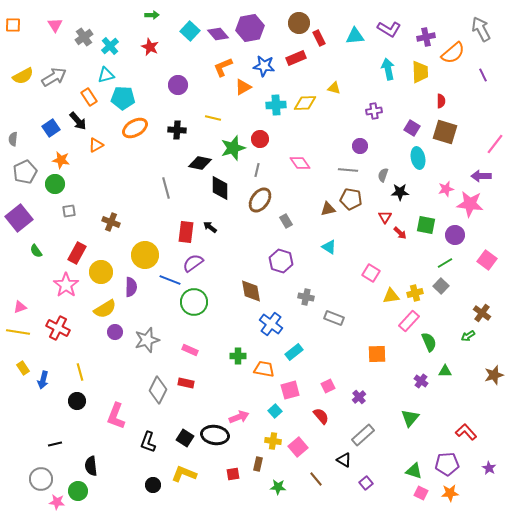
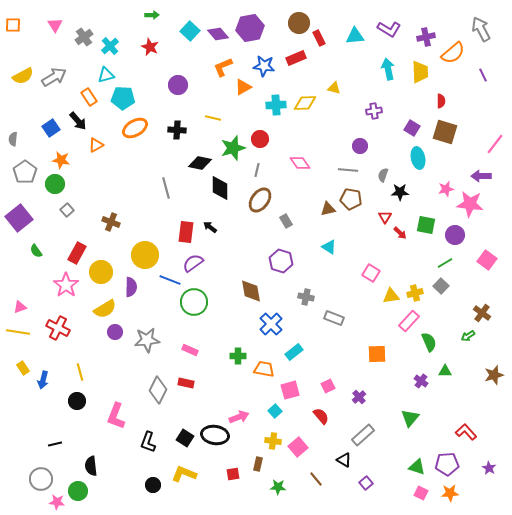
gray pentagon at (25, 172): rotated 10 degrees counterclockwise
gray square at (69, 211): moved 2 px left, 1 px up; rotated 32 degrees counterclockwise
blue cross at (271, 324): rotated 10 degrees clockwise
gray star at (147, 340): rotated 10 degrees clockwise
green triangle at (414, 471): moved 3 px right, 4 px up
